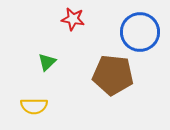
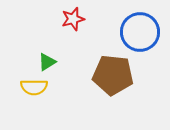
red star: rotated 25 degrees counterclockwise
green triangle: rotated 12 degrees clockwise
yellow semicircle: moved 19 px up
